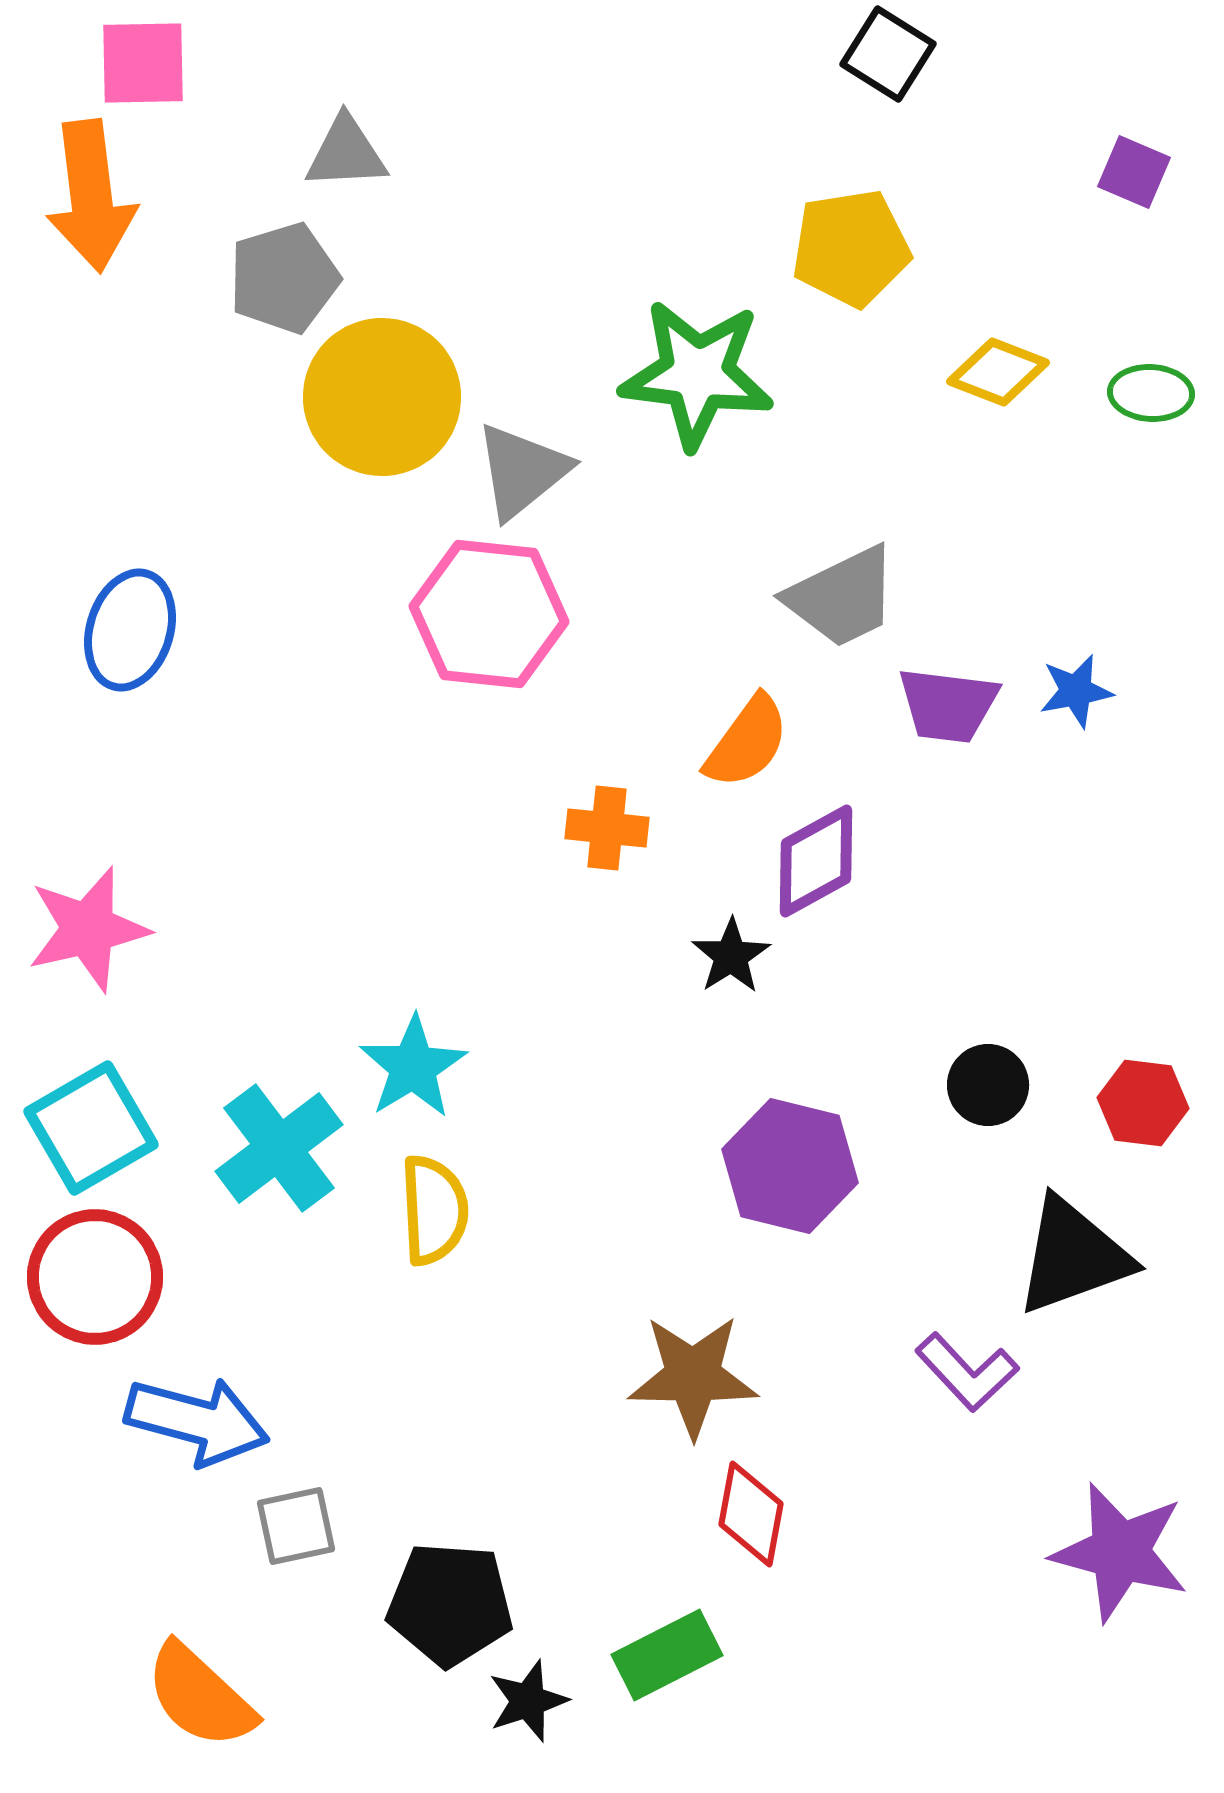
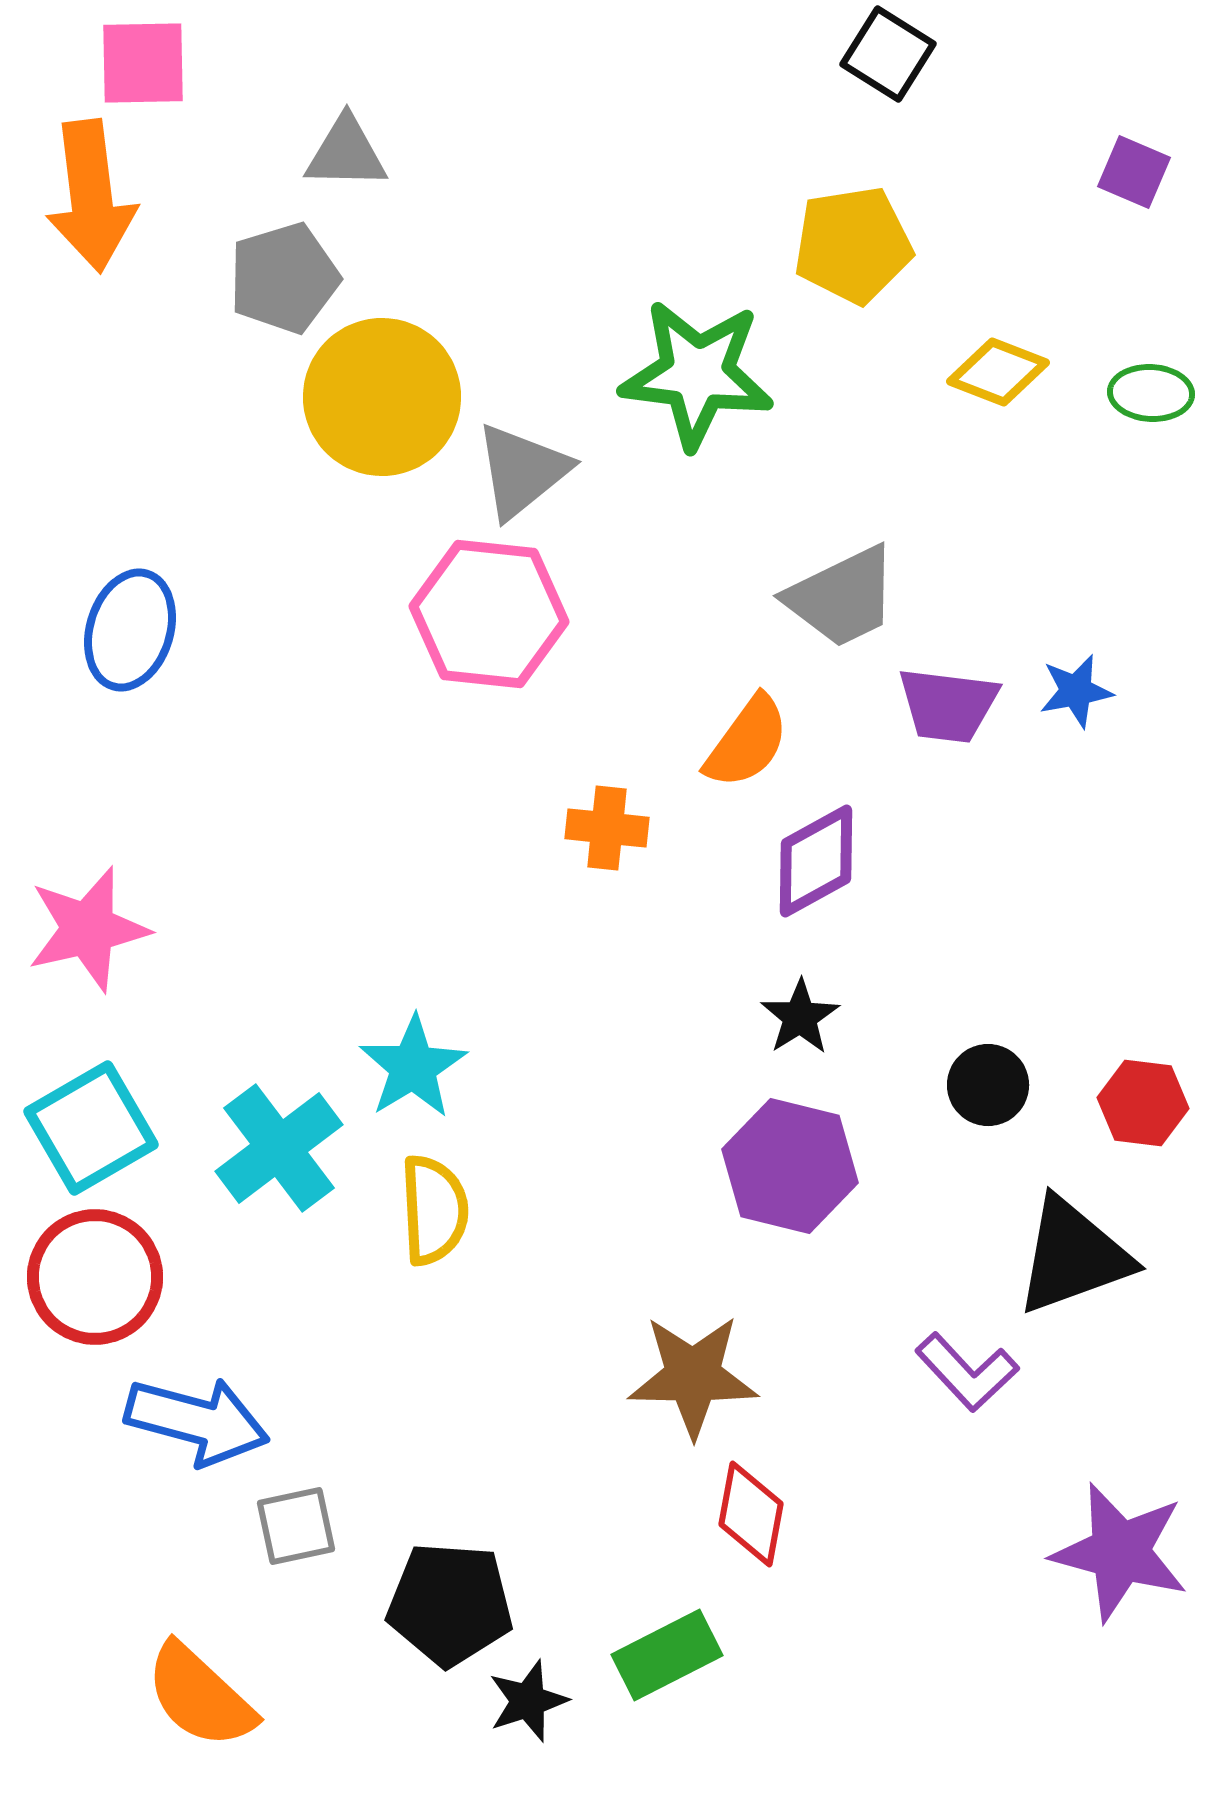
gray triangle at (346, 153): rotated 4 degrees clockwise
yellow pentagon at (851, 248): moved 2 px right, 3 px up
black star at (731, 956): moved 69 px right, 61 px down
